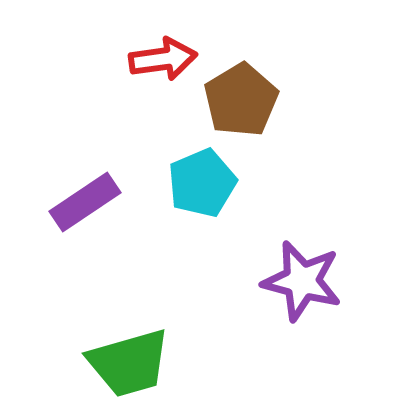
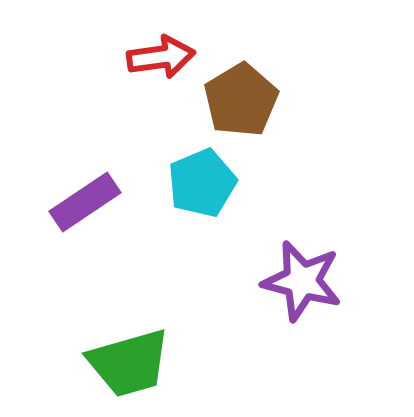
red arrow: moved 2 px left, 2 px up
